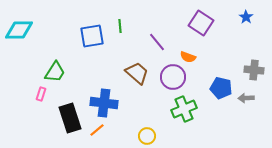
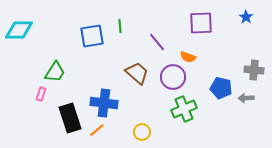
purple square: rotated 35 degrees counterclockwise
yellow circle: moved 5 px left, 4 px up
